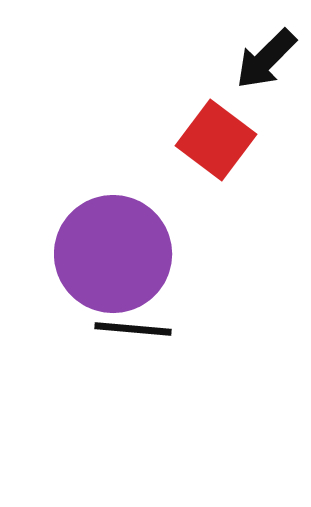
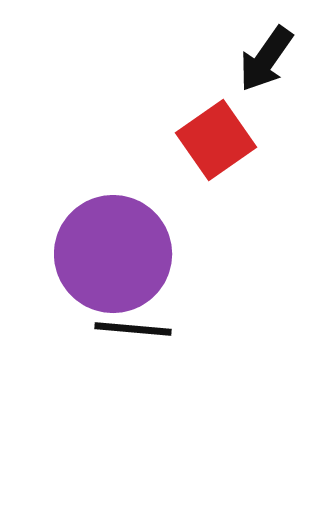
black arrow: rotated 10 degrees counterclockwise
red square: rotated 18 degrees clockwise
